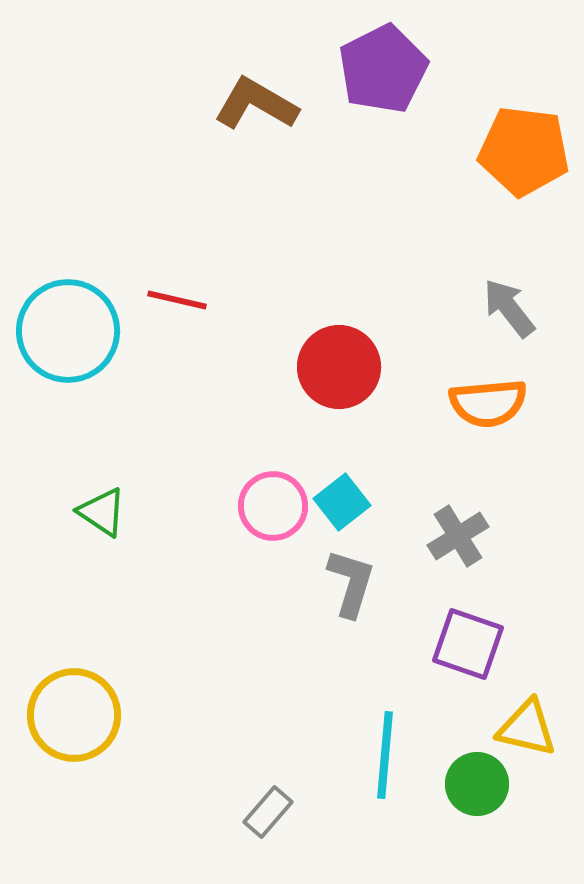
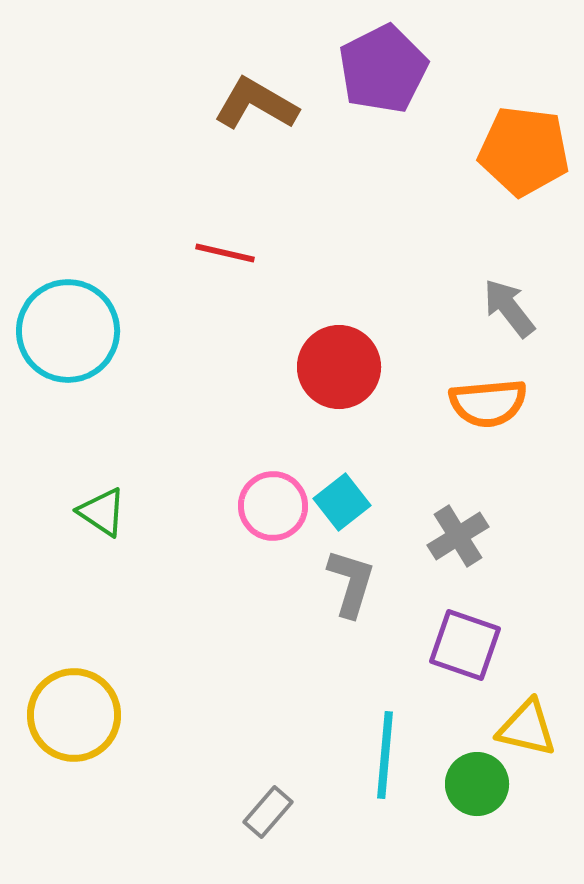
red line: moved 48 px right, 47 px up
purple square: moved 3 px left, 1 px down
